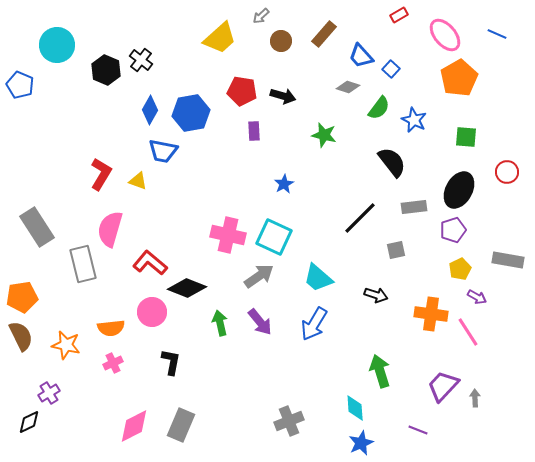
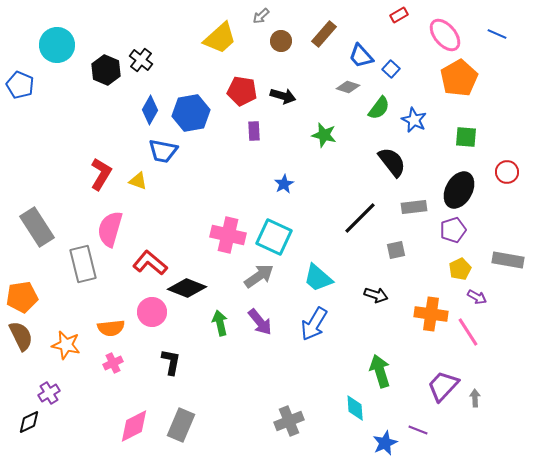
blue star at (361, 443): moved 24 px right
